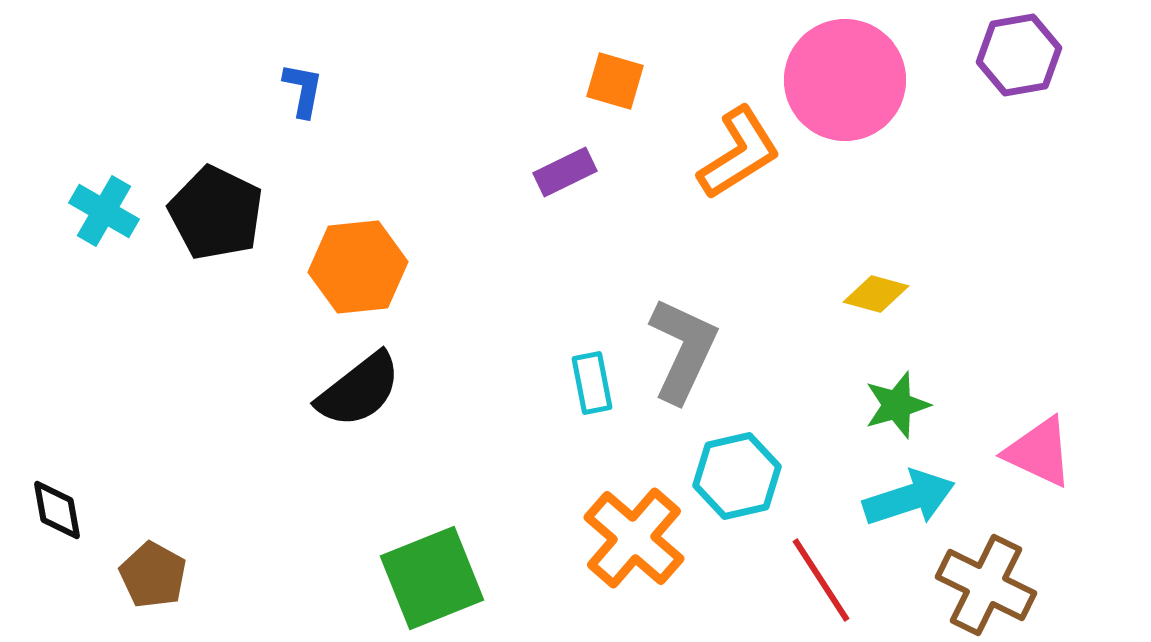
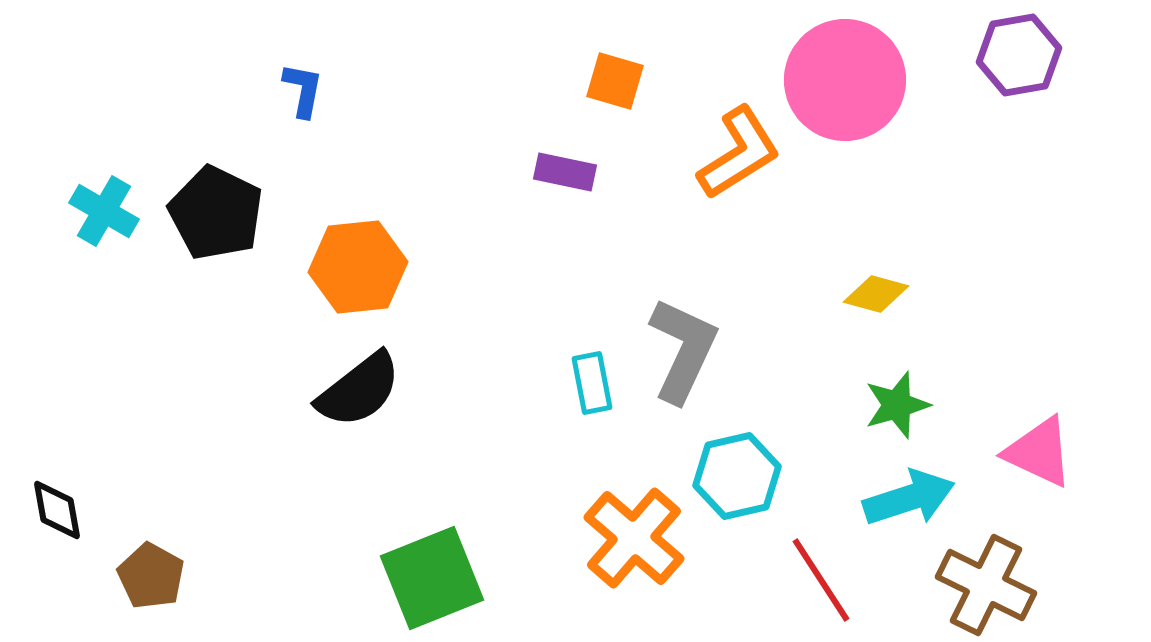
purple rectangle: rotated 38 degrees clockwise
brown pentagon: moved 2 px left, 1 px down
